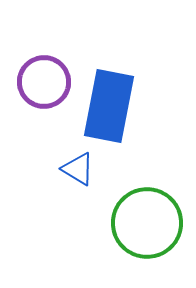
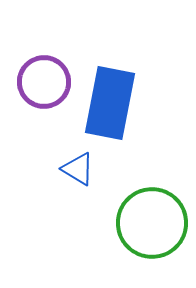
blue rectangle: moved 1 px right, 3 px up
green circle: moved 5 px right
